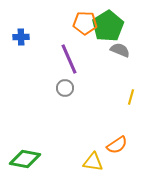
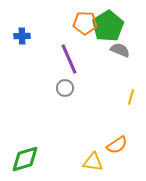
blue cross: moved 1 px right, 1 px up
green diamond: rotated 28 degrees counterclockwise
